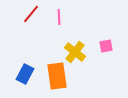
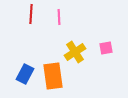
red line: rotated 36 degrees counterclockwise
pink square: moved 2 px down
yellow cross: rotated 20 degrees clockwise
orange rectangle: moved 4 px left
